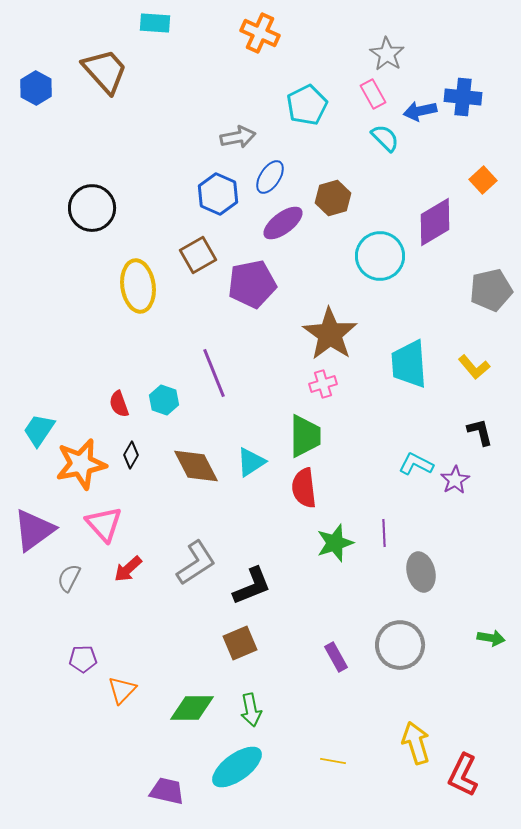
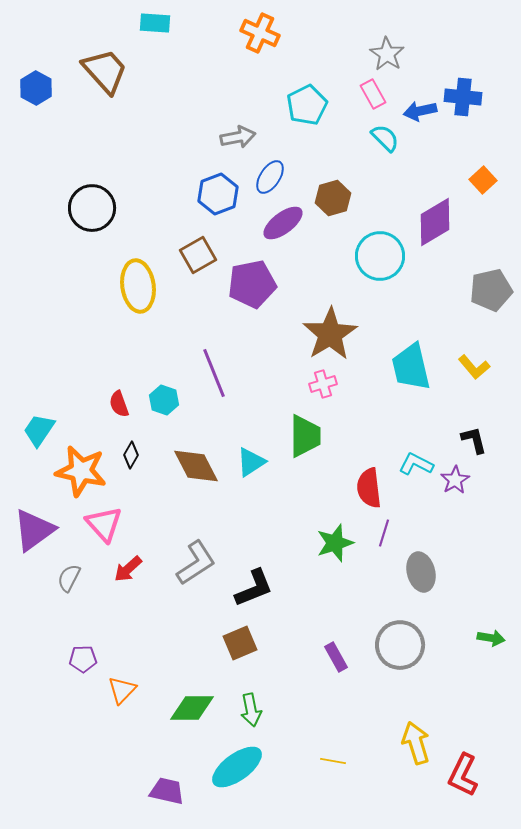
blue hexagon at (218, 194): rotated 15 degrees clockwise
brown star at (330, 334): rotated 6 degrees clockwise
cyan trapezoid at (409, 364): moved 2 px right, 3 px down; rotated 9 degrees counterclockwise
black L-shape at (480, 432): moved 6 px left, 8 px down
orange star at (81, 464): moved 7 px down; rotated 24 degrees clockwise
red semicircle at (304, 488): moved 65 px right
purple line at (384, 533): rotated 20 degrees clockwise
black L-shape at (252, 586): moved 2 px right, 2 px down
